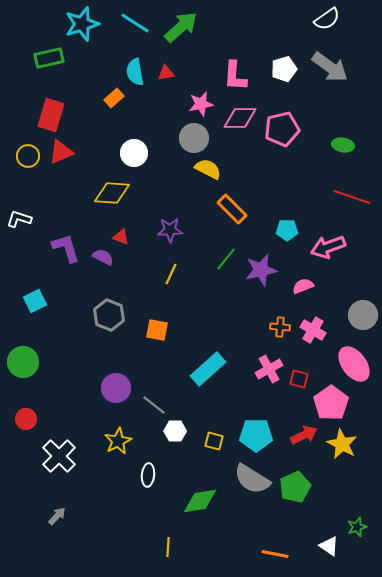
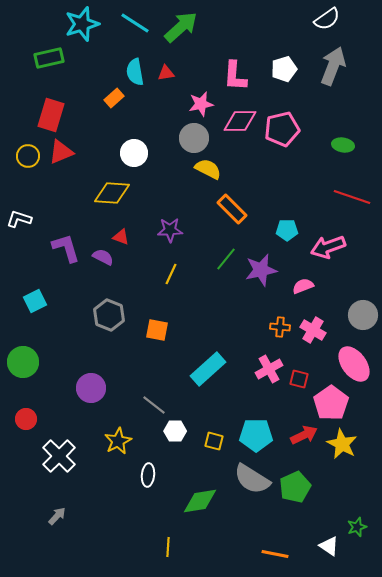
gray arrow at (330, 67): moved 3 px right, 1 px up; rotated 105 degrees counterclockwise
pink diamond at (240, 118): moved 3 px down
purple circle at (116, 388): moved 25 px left
